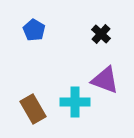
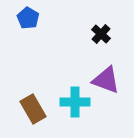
blue pentagon: moved 6 px left, 12 px up
purple triangle: moved 1 px right
